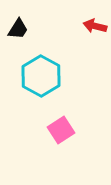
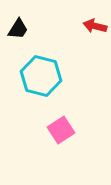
cyan hexagon: rotated 15 degrees counterclockwise
